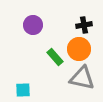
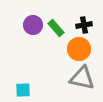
green rectangle: moved 1 px right, 29 px up
